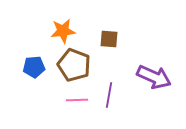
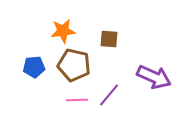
brown pentagon: rotated 8 degrees counterclockwise
purple line: rotated 30 degrees clockwise
